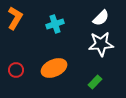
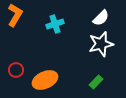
orange L-shape: moved 3 px up
white star: rotated 10 degrees counterclockwise
orange ellipse: moved 9 px left, 12 px down
green rectangle: moved 1 px right
